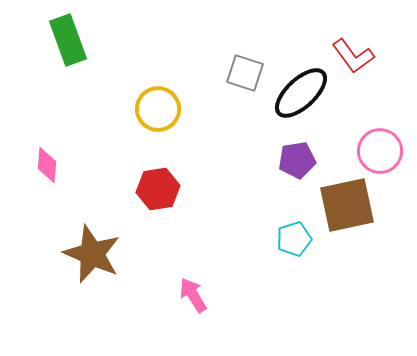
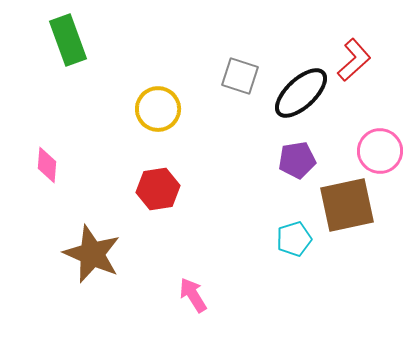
red L-shape: moved 1 px right, 4 px down; rotated 96 degrees counterclockwise
gray square: moved 5 px left, 3 px down
